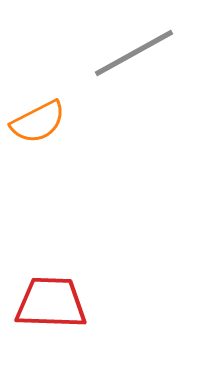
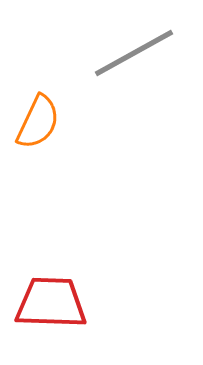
orange semicircle: rotated 38 degrees counterclockwise
